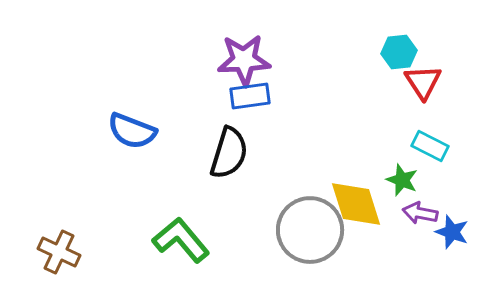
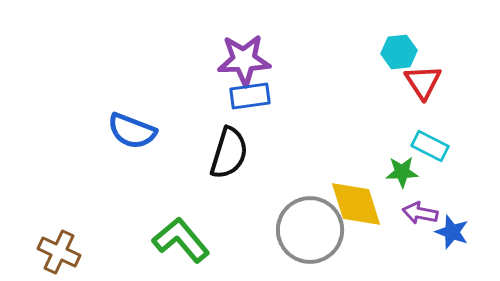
green star: moved 8 px up; rotated 24 degrees counterclockwise
